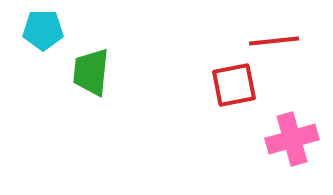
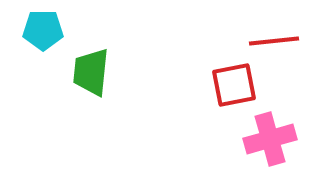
pink cross: moved 22 px left
